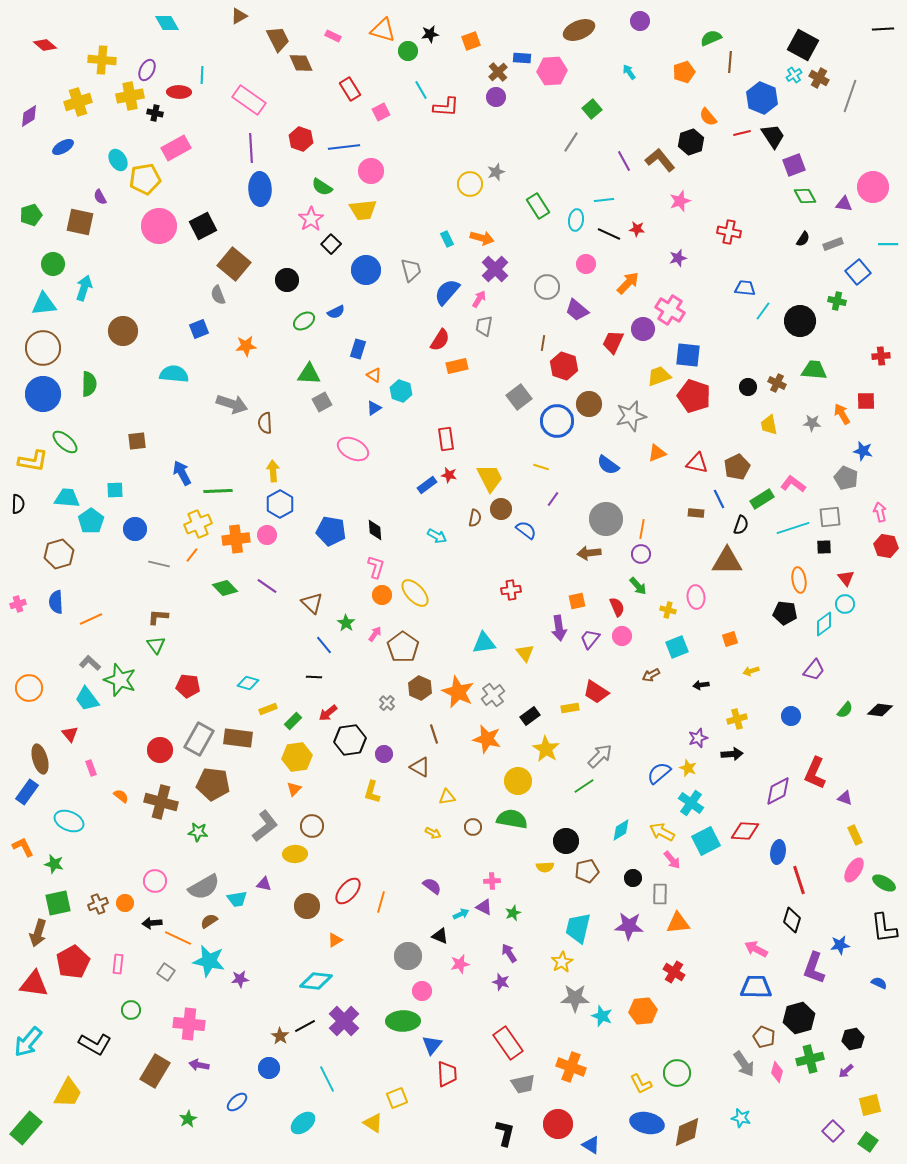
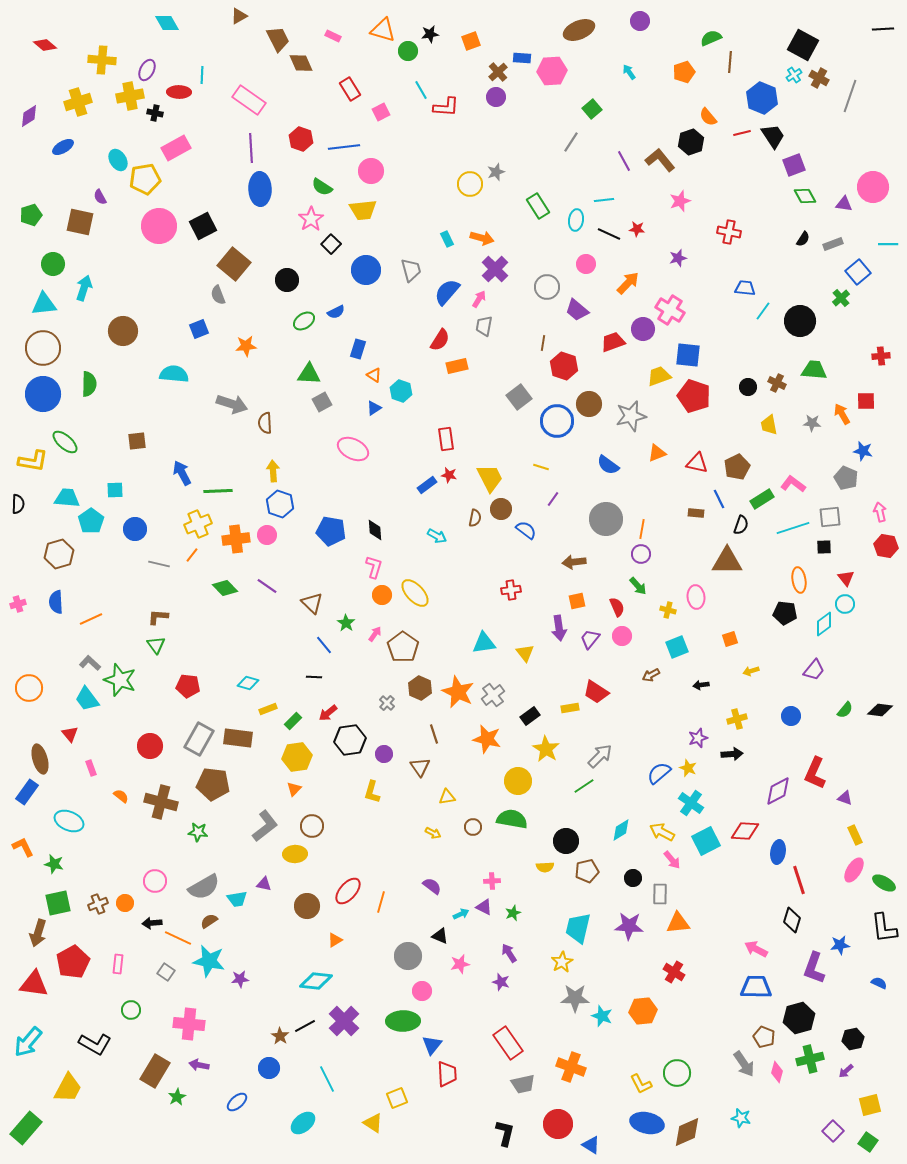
green cross at (837, 301): moved 4 px right, 3 px up; rotated 36 degrees clockwise
red trapezoid at (613, 342): rotated 45 degrees clockwise
blue hexagon at (280, 504): rotated 12 degrees counterclockwise
brown arrow at (589, 553): moved 15 px left, 9 px down
pink L-shape at (376, 567): moved 2 px left
red circle at (160, 750): moved 10 px left, 4 px up
brown triangle at (420, 767): rotated 25 degrees clockwise
yellow trapezoid at (68, 1093): moved 5 px up
green star at (188, 1119): moved 11 px left, 22 px up
